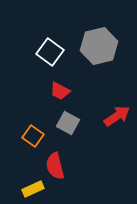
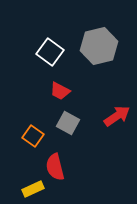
red semicircle: moved 1 px down
